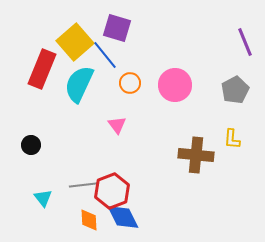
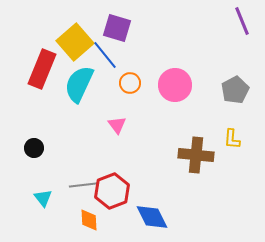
purple line: moved 3 px left, 21 px up
black circle: moved 3 px right, 3 px down
blue diamond: moved 29 px right
